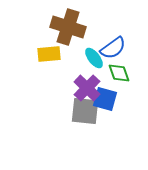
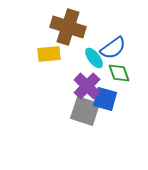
purple cross: moved 2 px up
gray square: rotated 12 degrees clockwise
